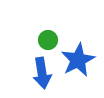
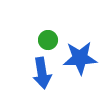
blue star: moved 2 px right, 2 px up; rotated 24 degrees clockwise
